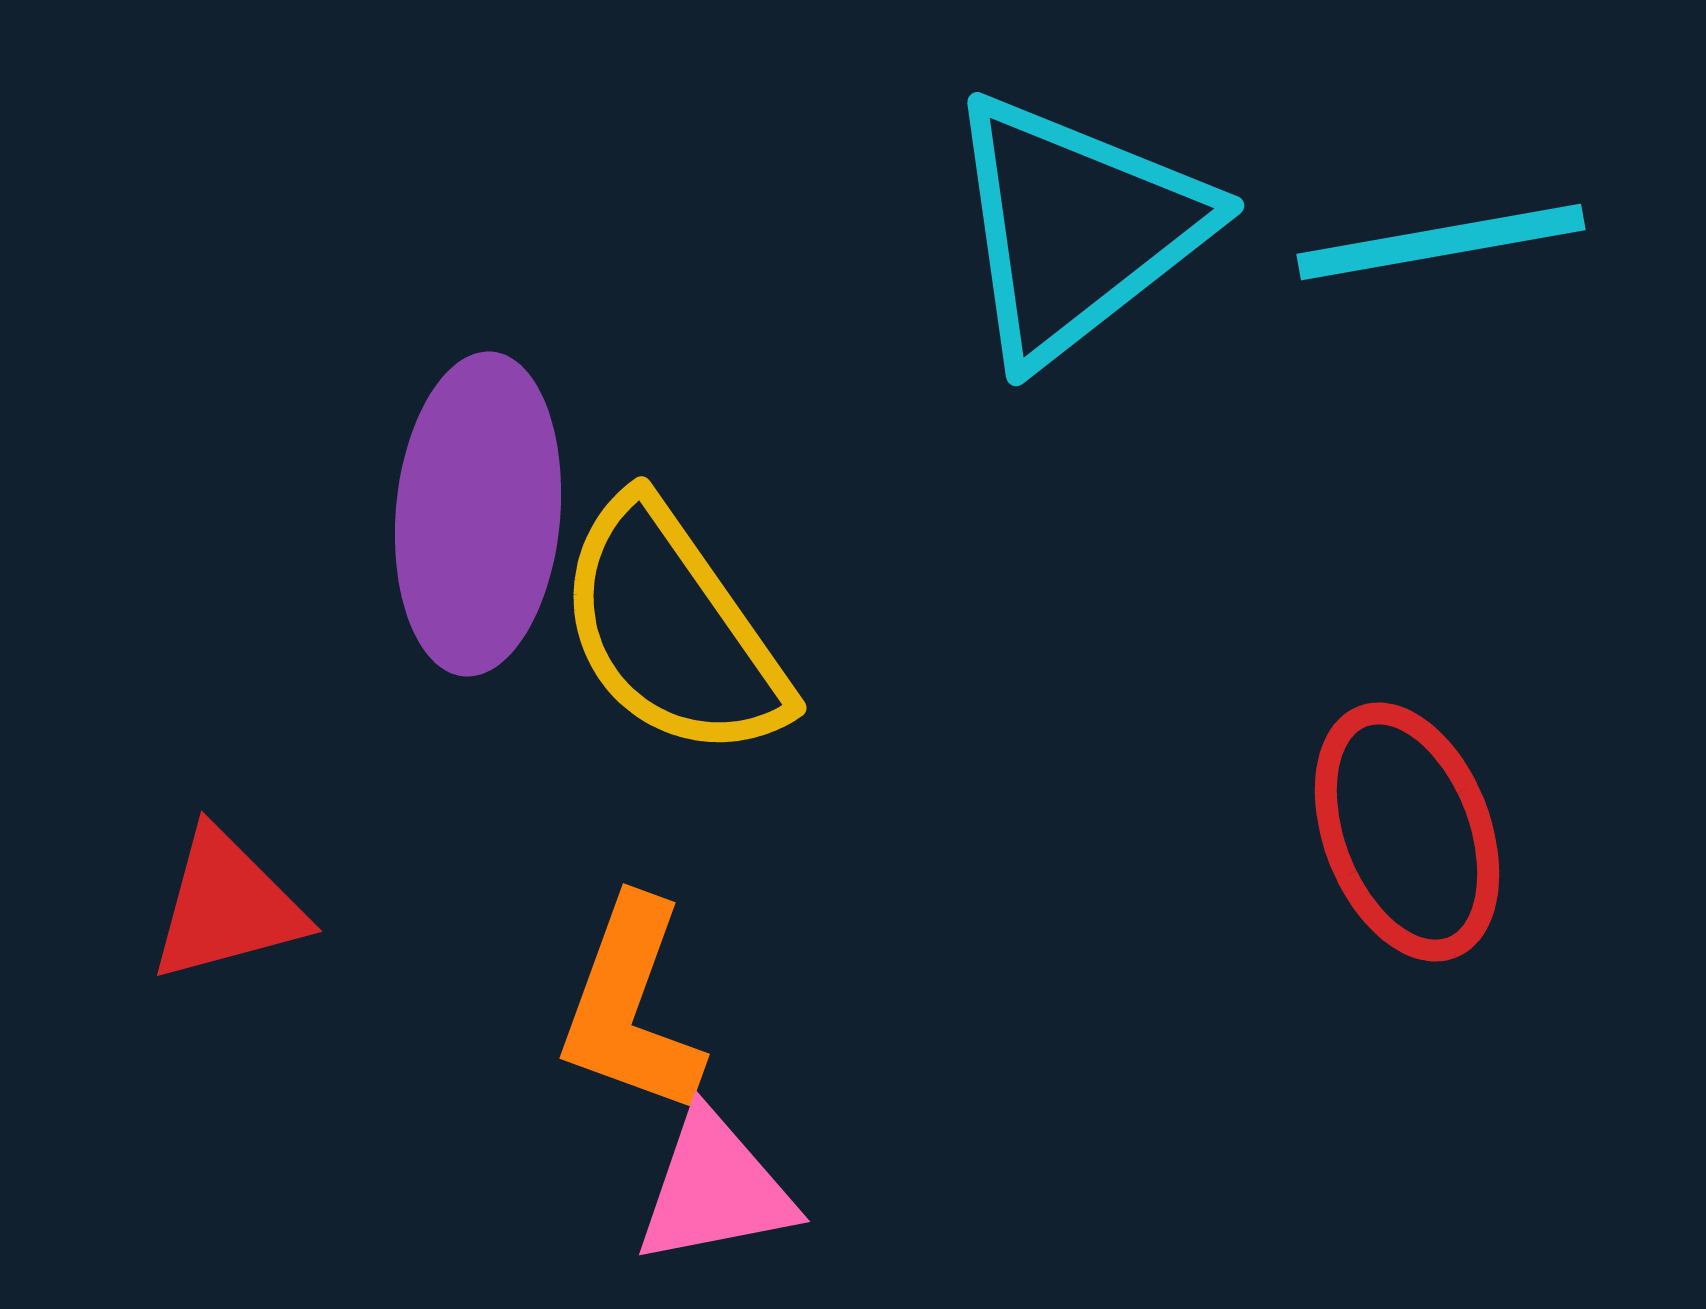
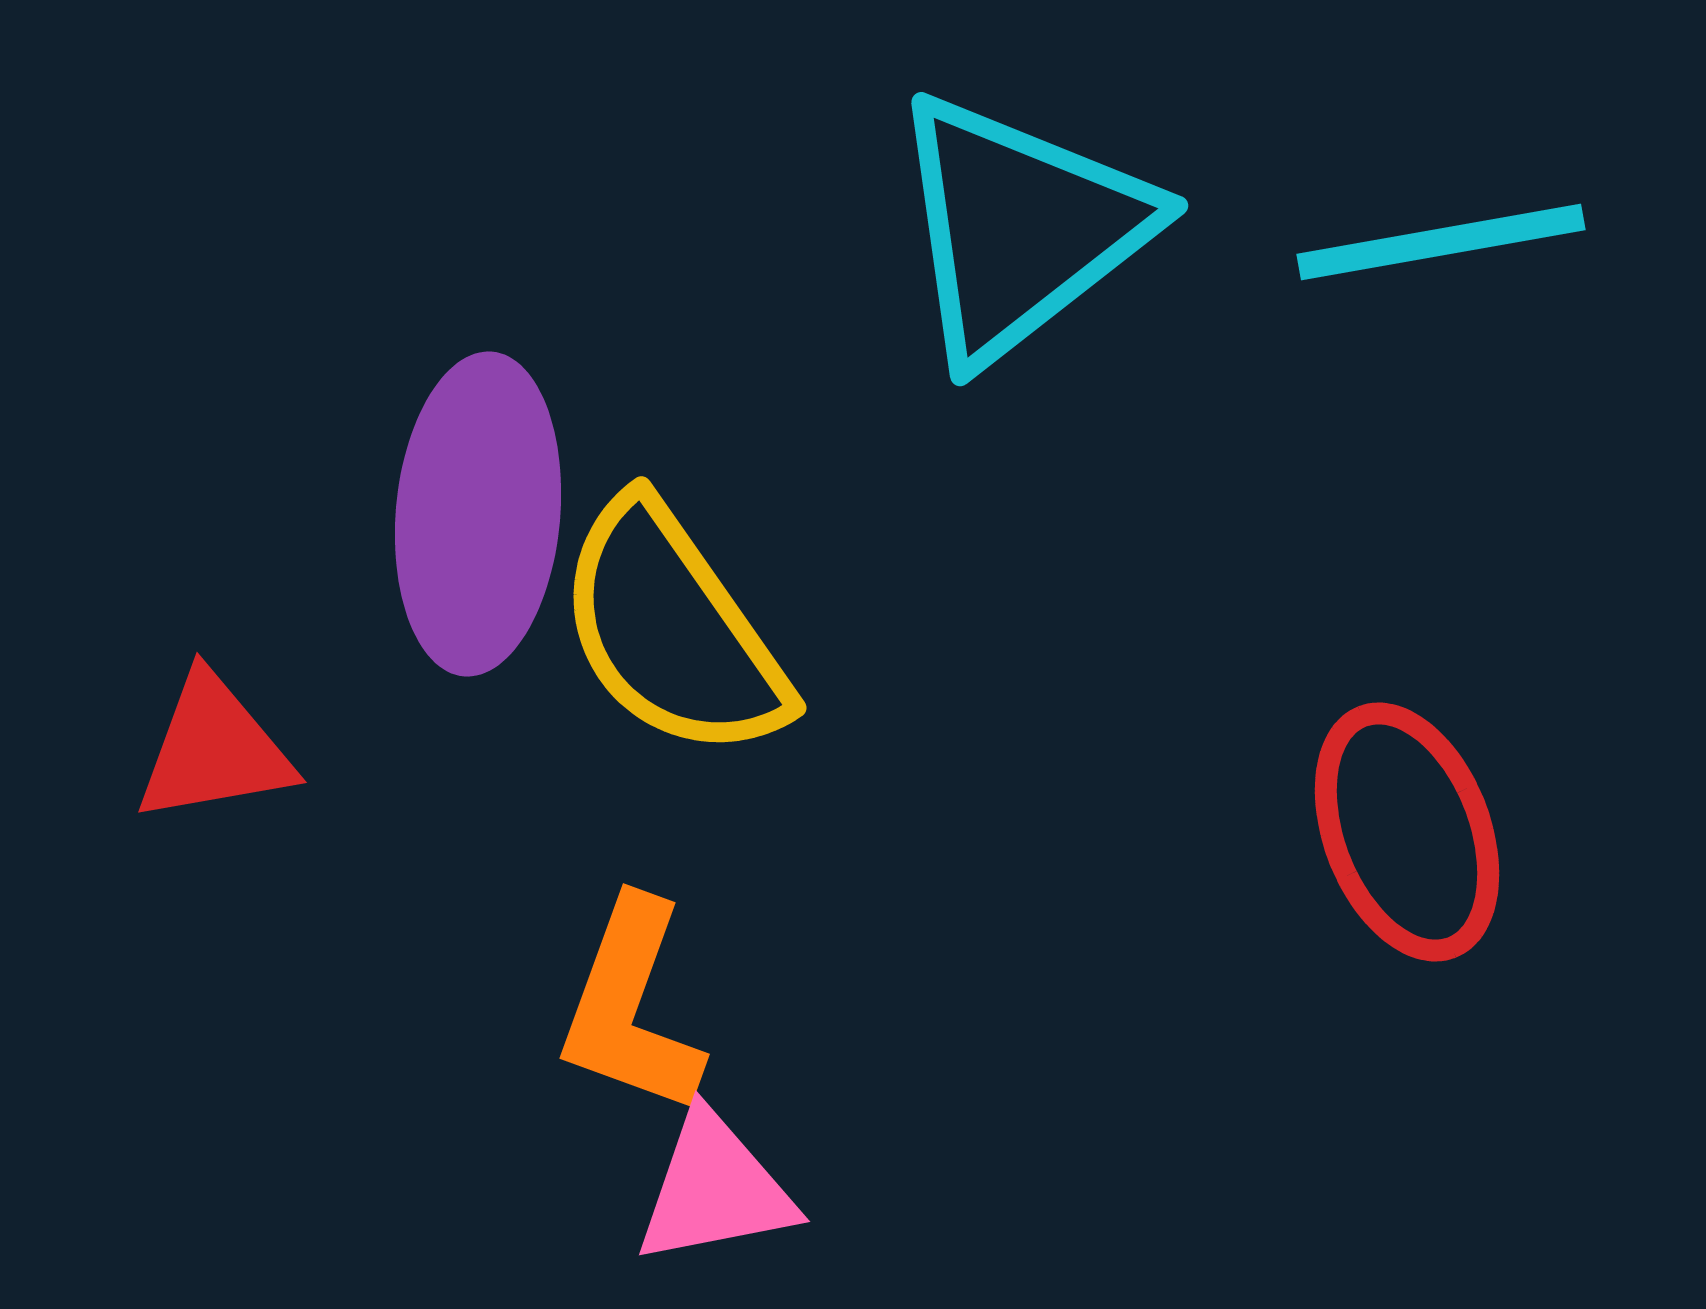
cyan triangle: moved 56 px left
red triangle: moved 13 px left, 157 px up; rotated 5 degrees clockwise
